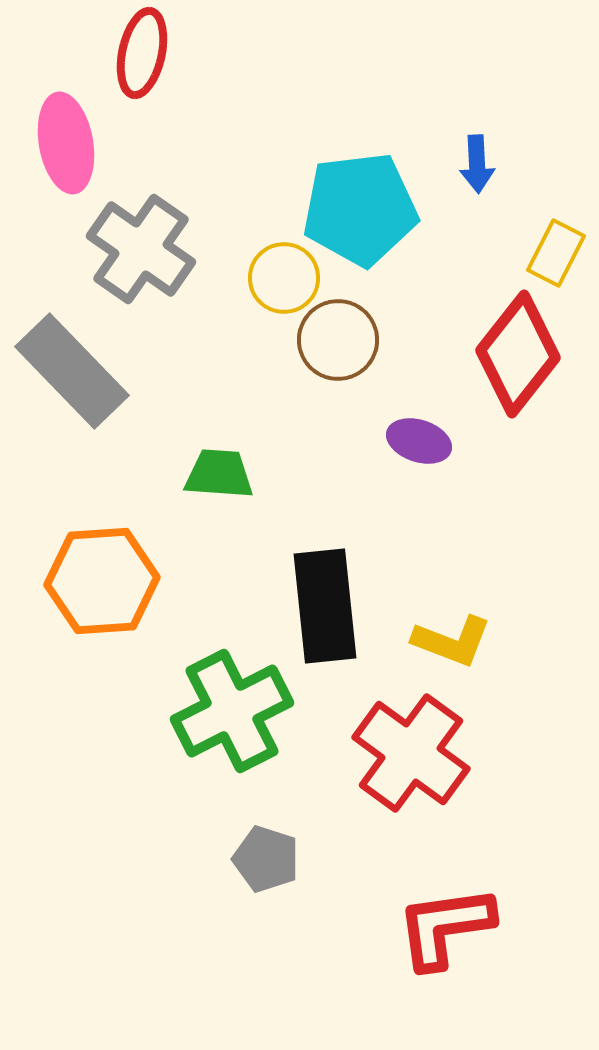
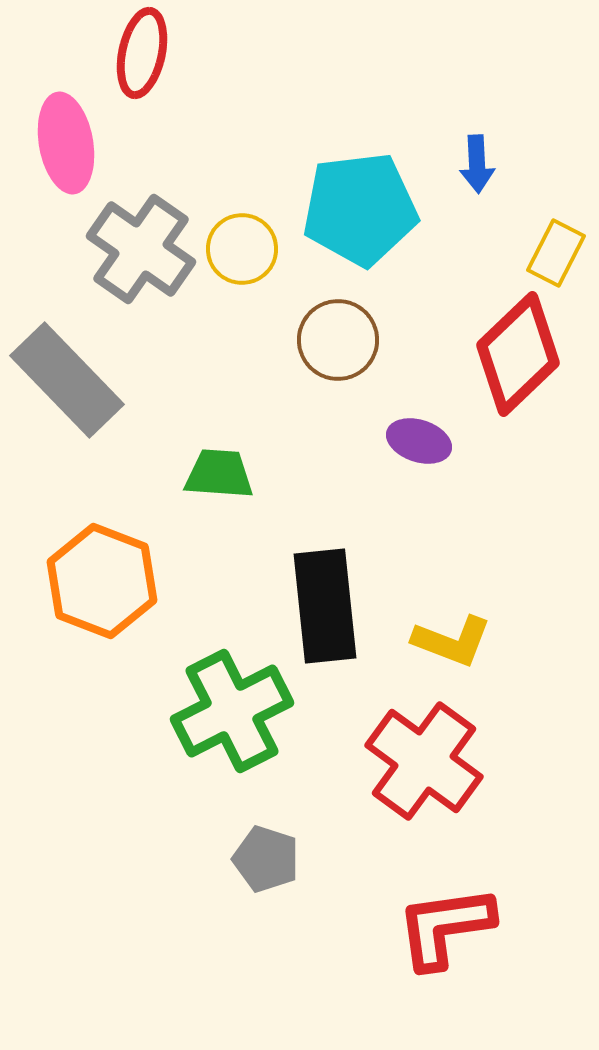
yellow circle: moved 42 px left, 29 px up
red diamond: rotated 8 degrees clockwise
gray rectangle: moved 5 px left, 9 px down
orange hexagon: rotated 25 degrees clockwise
red cross: moved 13 px right, 8 px down
